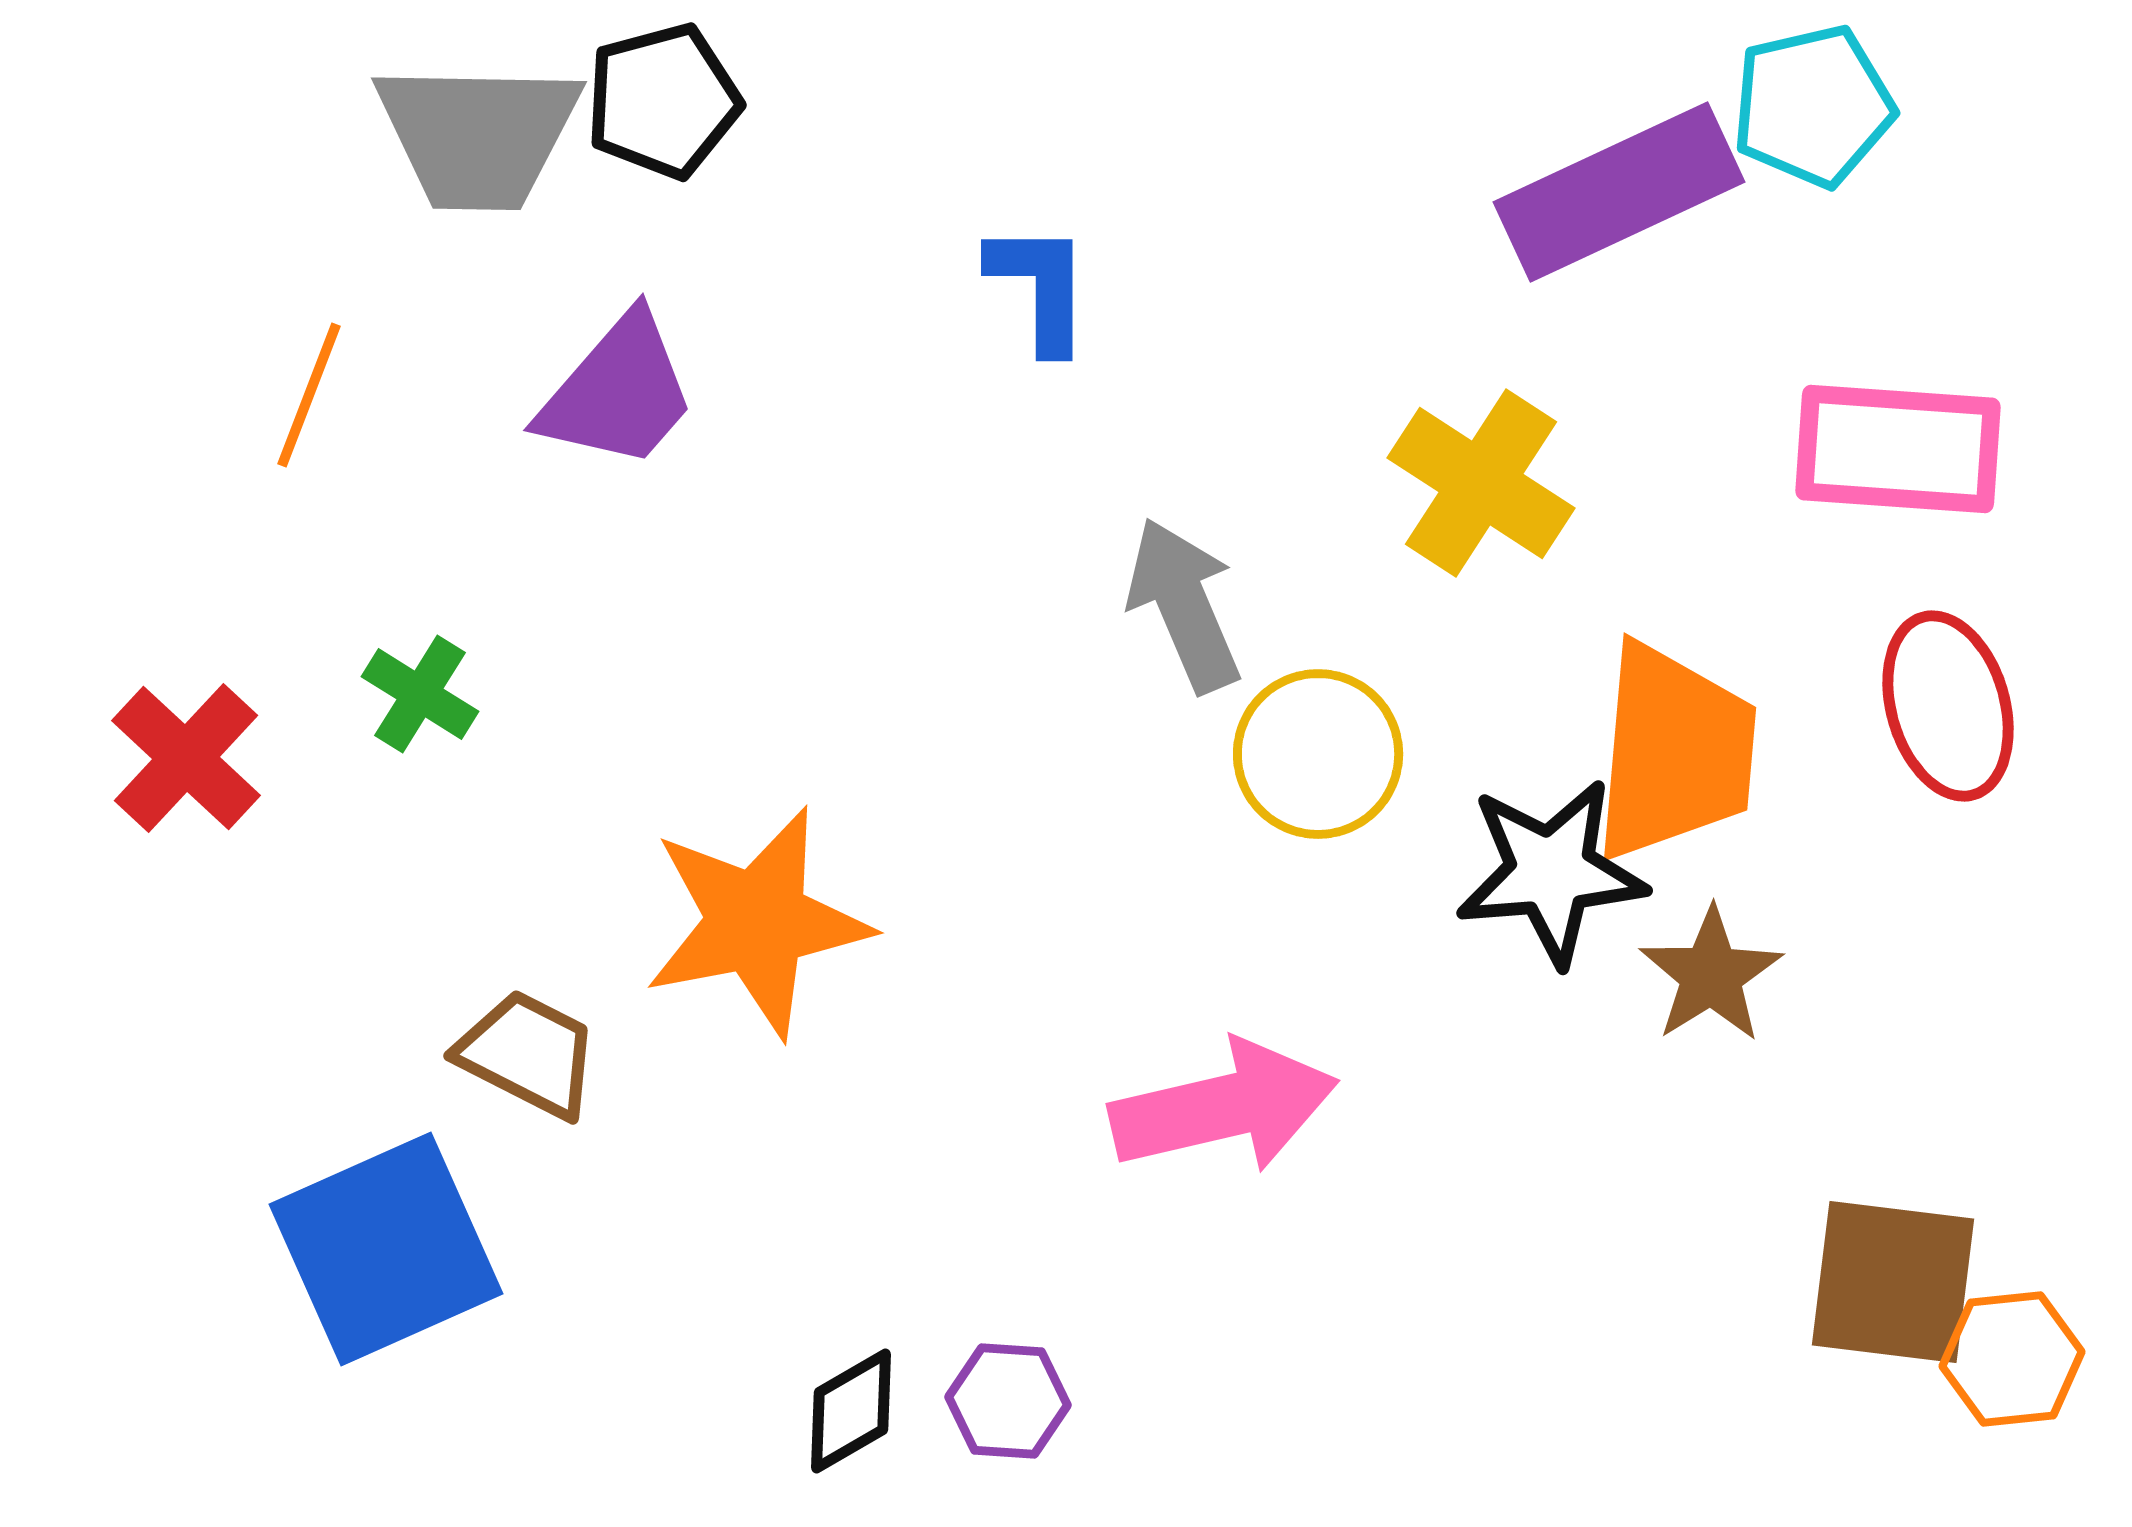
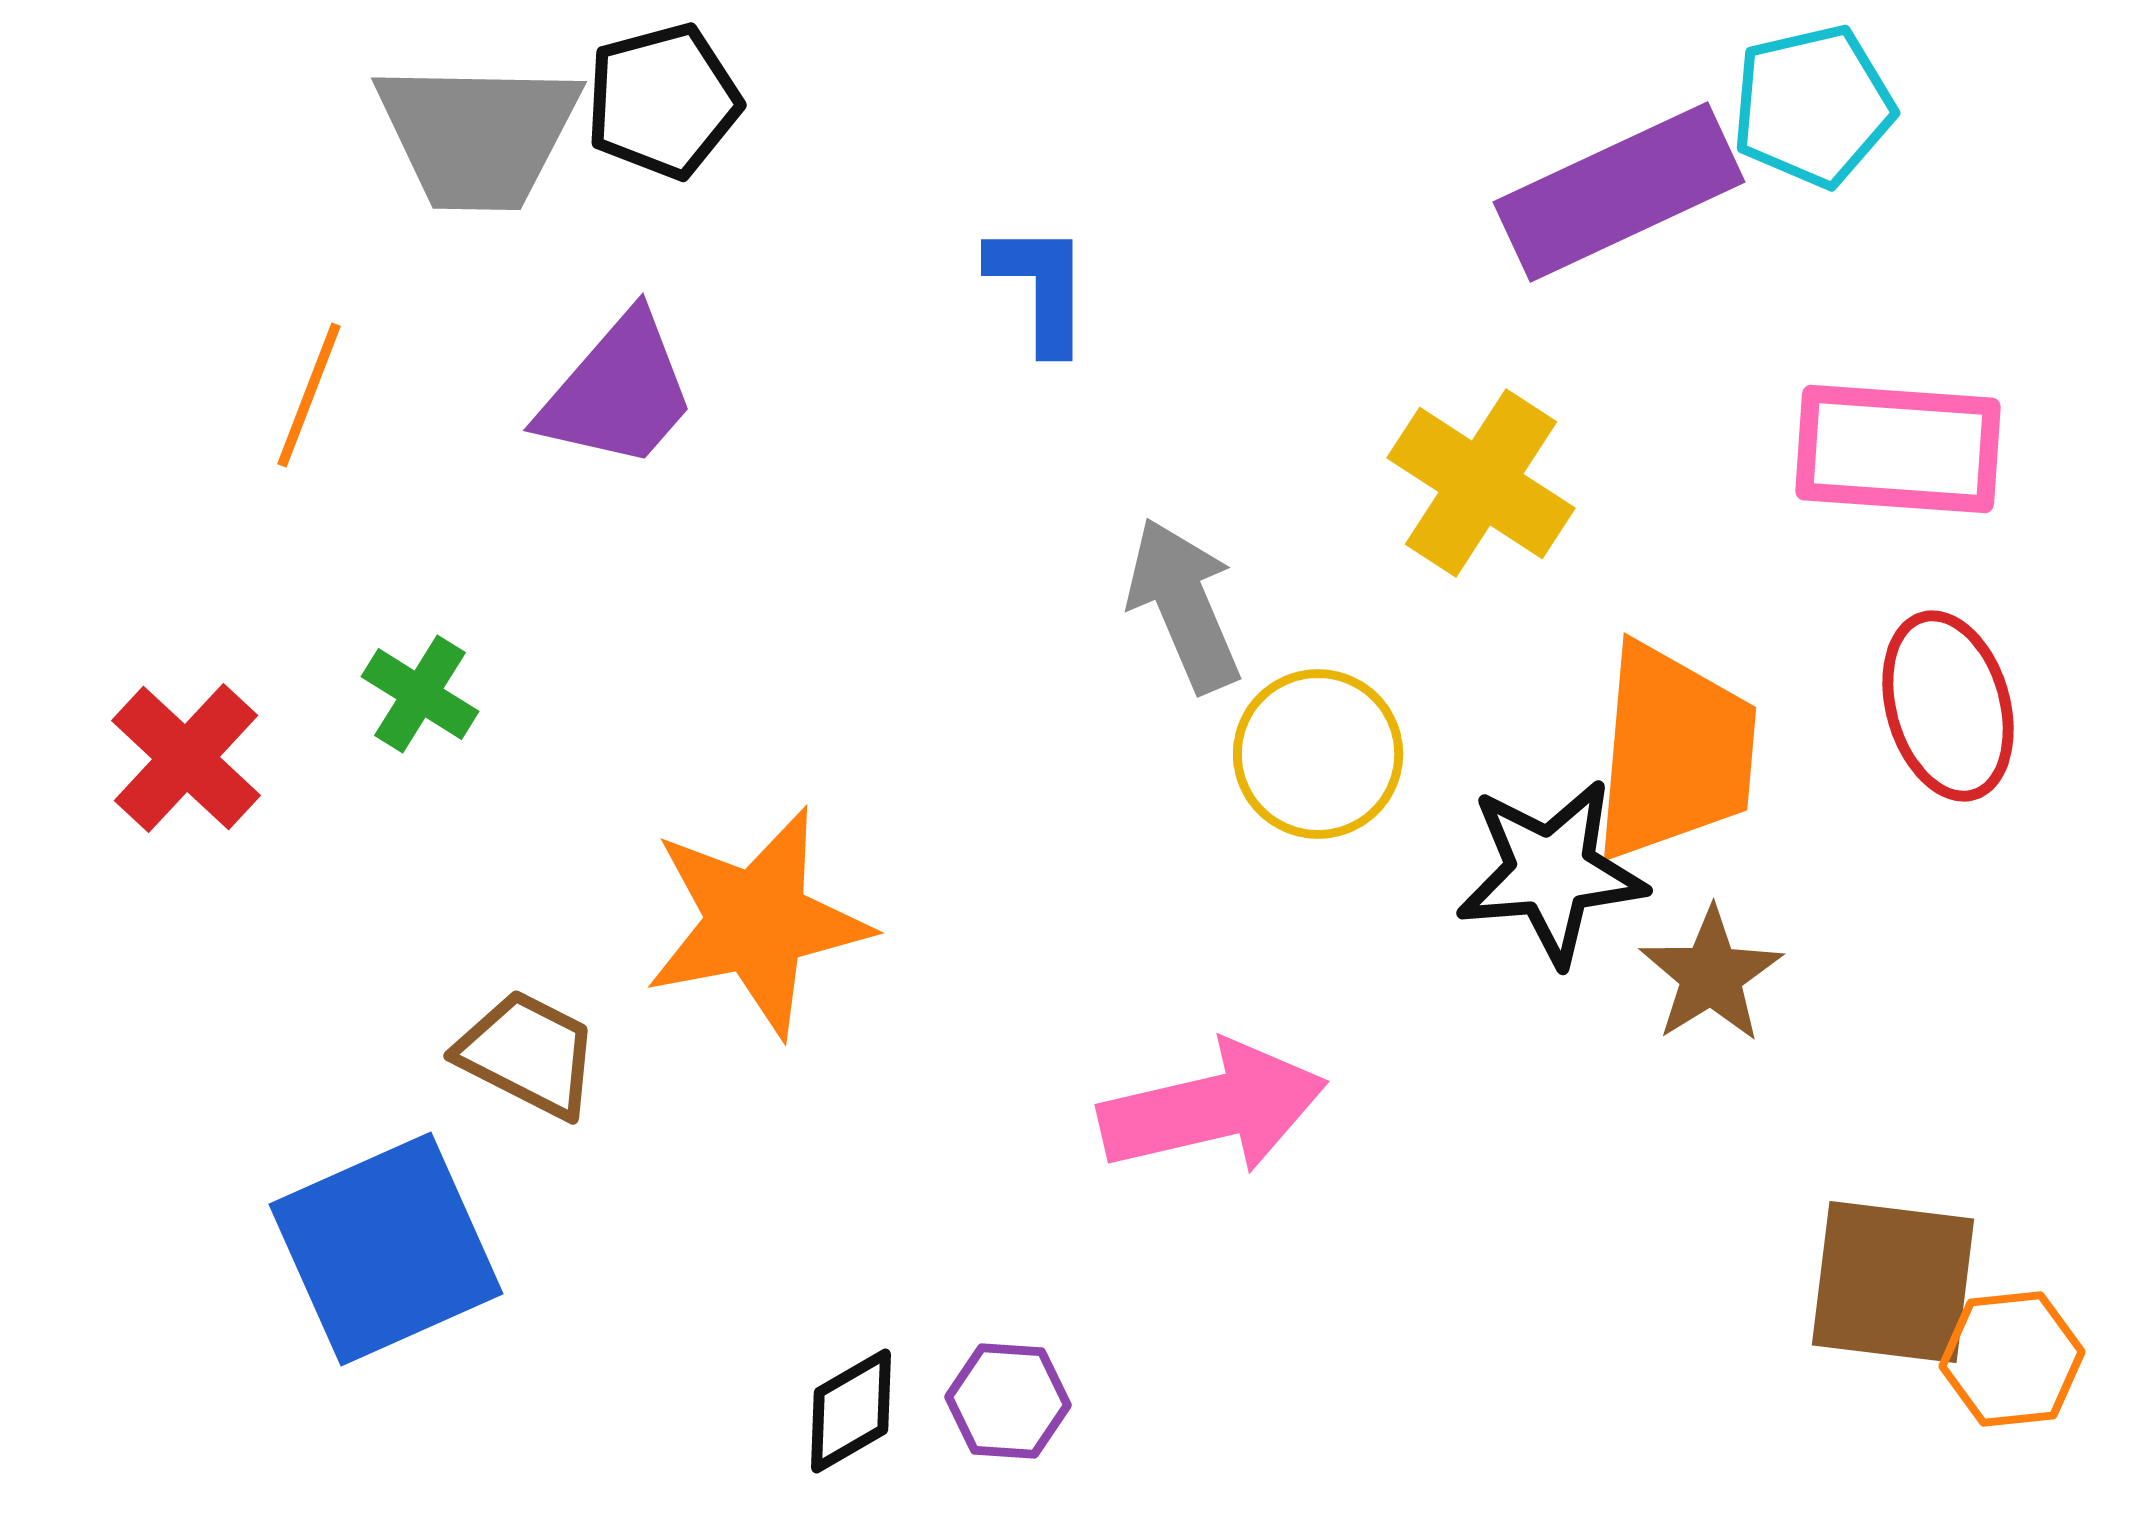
pink arrow: moved 11 px left, 1 px down
